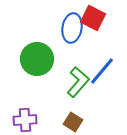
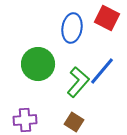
red square: moved 14 px right
green circle: moved 1 px right, 5 px down
brown square: moved 1 px right
